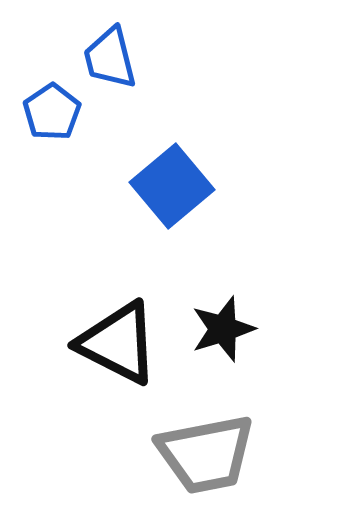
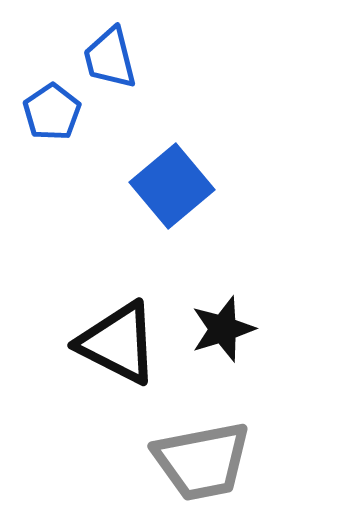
gray trapezoid: moved 4 px left, 7 px down
